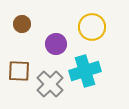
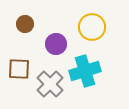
brown circle: moved 3 px right
brown square: moved 2 px up
